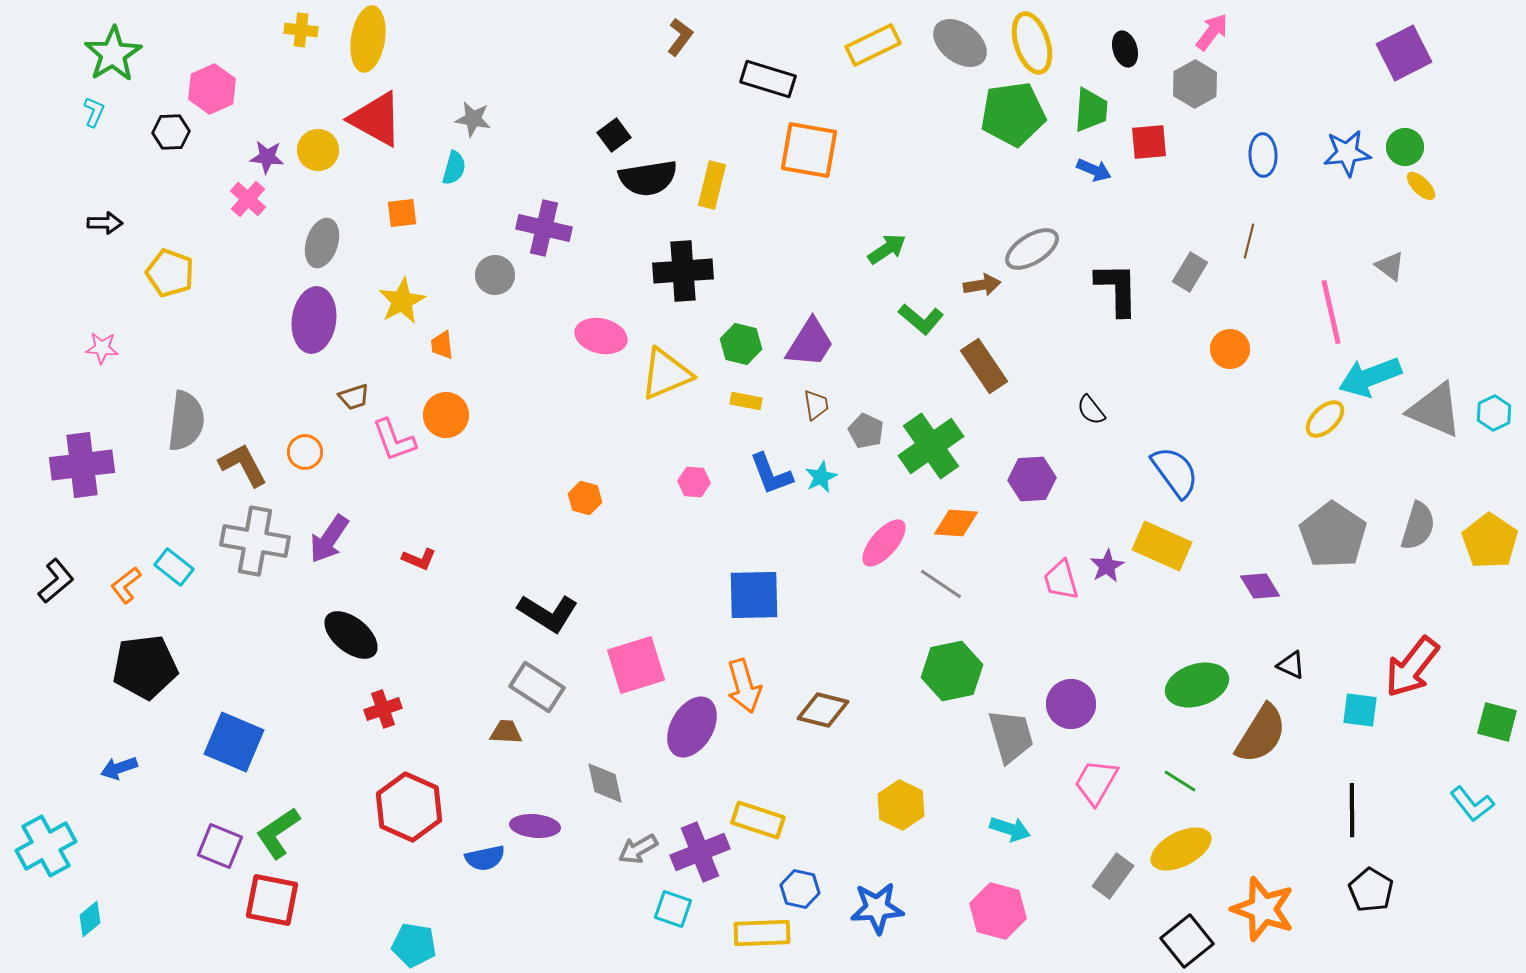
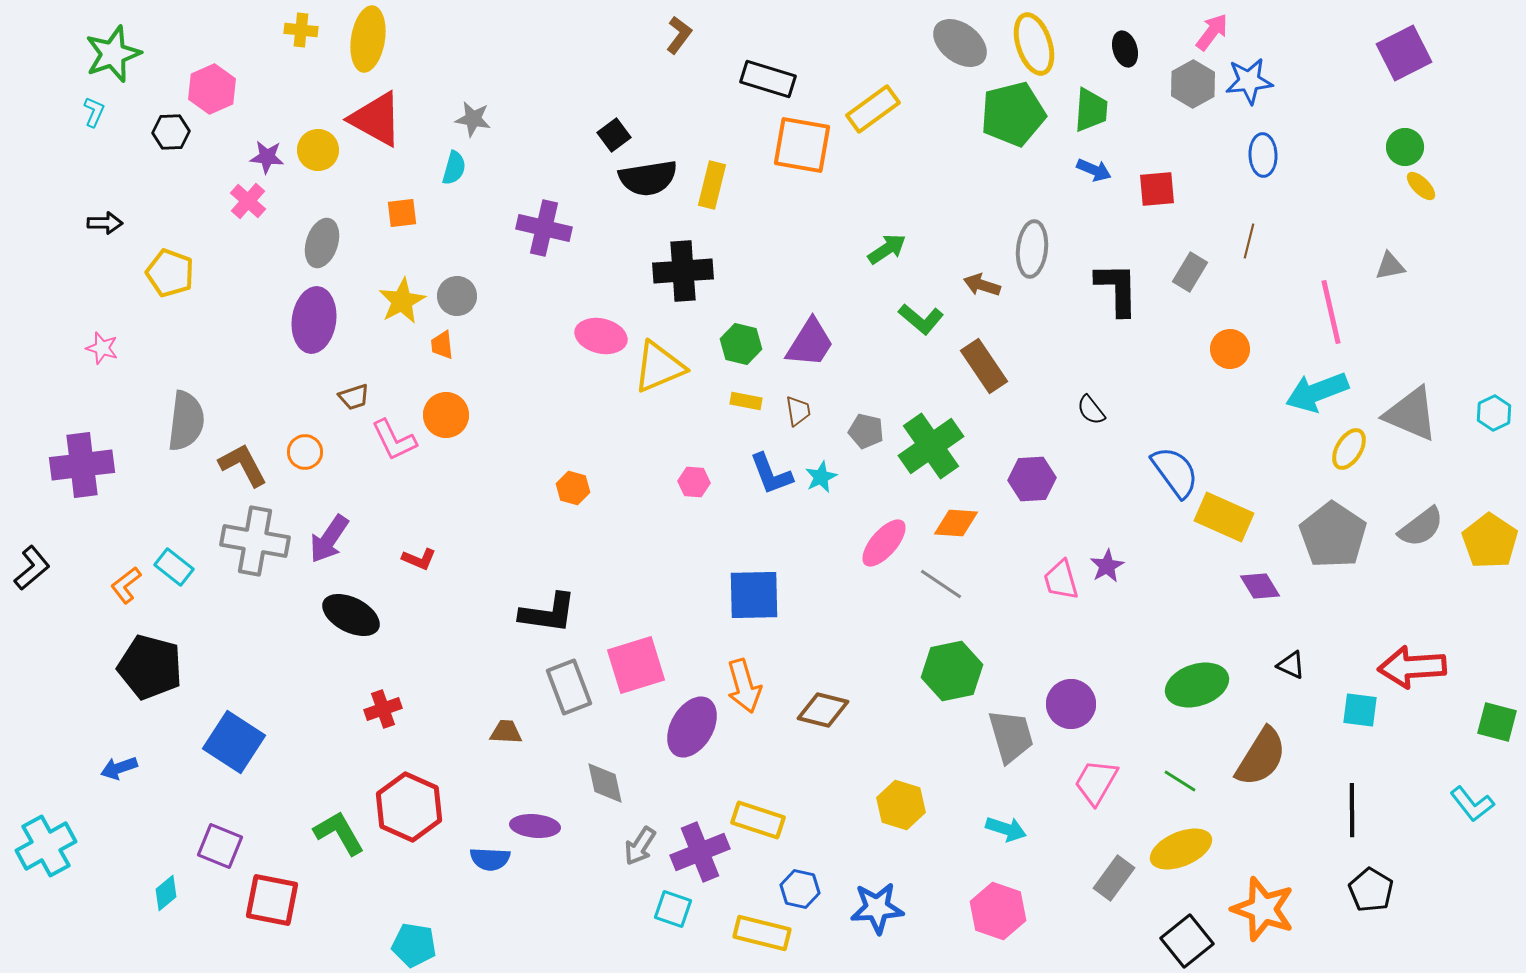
brown L-shape at (680, 37): moved 1 px left, 2 px up
yellow ellipse at (1032, 43): moved 2 px right, 1 px down
yellow rectangle at (873, 45): moved 64 px down; rotated 10 degrees counterclockwise
green star at (113, 54): rotated 12 degrees clockwise
gray hexagon at (1195, 84): moved 2 px left
green pentagon at (1013, 114): rotated 6 degrees counterclockwise
red square at (1149, 142): moved 8 px right, 47 px down
orange square at (809, 150): moved 7 px left, 5 px up
blue star at (1347, 153): moved 98 px left, 72 px up
pink cross at (248, 199): moved 2 px down
gray ellipse at (1032, 249): rotated 52 degrees counterclockwise
gray triangle at (1390, 266): rotated 48 degrees counterclockwise
gray circle at (495, 275): moved 38 px left, 21 px down
brown arrow at (982, 285): rotated 153 degrees counterclockwise
pink star at (102, 348): rotated 12 degrees clockwise
yellow triangle at (666, 374): moved 7 px left, 7 px up
cyan arrow at (1370, 377): moved 53 px left, 15 px down
brown trapezoid at (816, 405): moved 18 px left, 6 px down
gray triangle at (1435, 410): moved 24 px left, 4 px down
yellow ellipse at (1325, 419): moved 24 px right, 30 px down; rotated 15 degrees counterclockwise
gray pentagon at (866, 431): rotated 12 degrees counterclockwise
pink L-shape at (394, 440): rotated 6 degrees counterclockwise
orange hexagon at (585, 498): moved 12 px left, 10 px up
gray semicircle at (1418, 526): moved 3 px right, 1 px down; rotated 36 degrees clockwise
yellow rectangle at (1162, 546): moved 62 px right, 29 px up
black L-shape at (56, 581): moved 24 px left, 13 px up
black L-shape at (548, 613): rotated 24 degrees counterclockwise
black ellipse at (351, 635): moved 20 px up; rotated 12 degrees counterclockwise
black pentagon at (145, 667): moved 5 px right; rotated 22 degrees clockwise
red arrow at (1412, 667): rotated 48 degrees clockwise
gray rectangle at (537, 687): moved 32 px right; rotated 36 degrees clockwise
brown semicircle at (1261, 734): moved 23 px down
blue square at (234, 742): rotated 10 degrees clockwise
yellow hexagon at (901, 805): rotated 9 degrees counterclockwise
cyan arrow at (1010, 829): moved 4 px left
green L-shape at (278, 833): moved 61 px right; rotated 94 degrees clockwise
gray arrow at (638, 849): moved 2 px right, 3 px up; rotated 27 degrees counterclockwise
yellow ellipse at (1181, 849): rotated 4 degrees clockwise
blue semicircle at (485, 858): moved 5 px right, 1 px down; rotated 15 degrees clockwise
gray rectangle at (1113, 876): moved 1 px right, 2 px down
pink hexagon at (998, 911): rotated 4 degrees clockwise
cyan diamond at (90, 919): moved 76 px right, 26 px up
yellow rectangle at (762, 933): rotated 16 degrees clockwise
